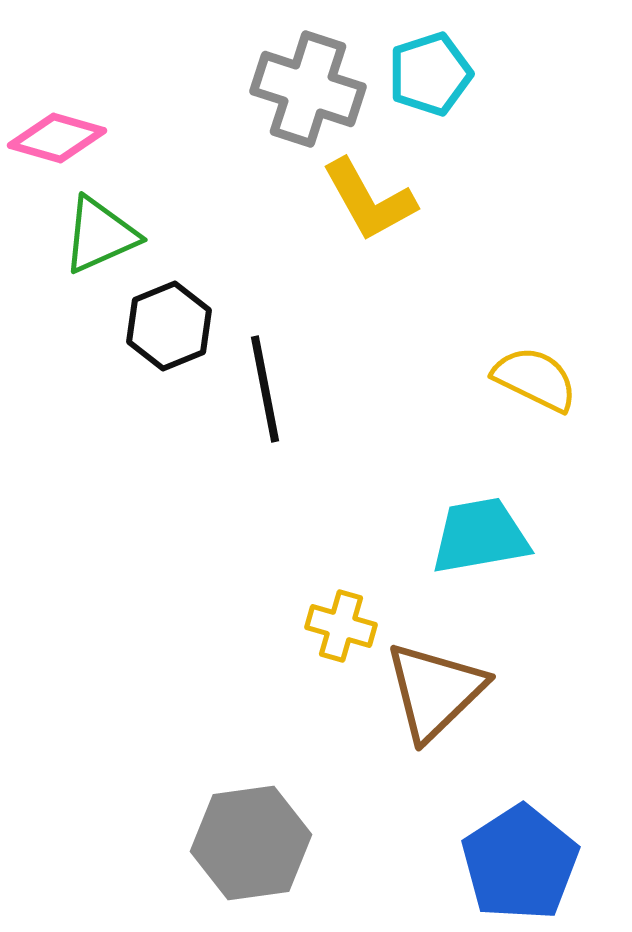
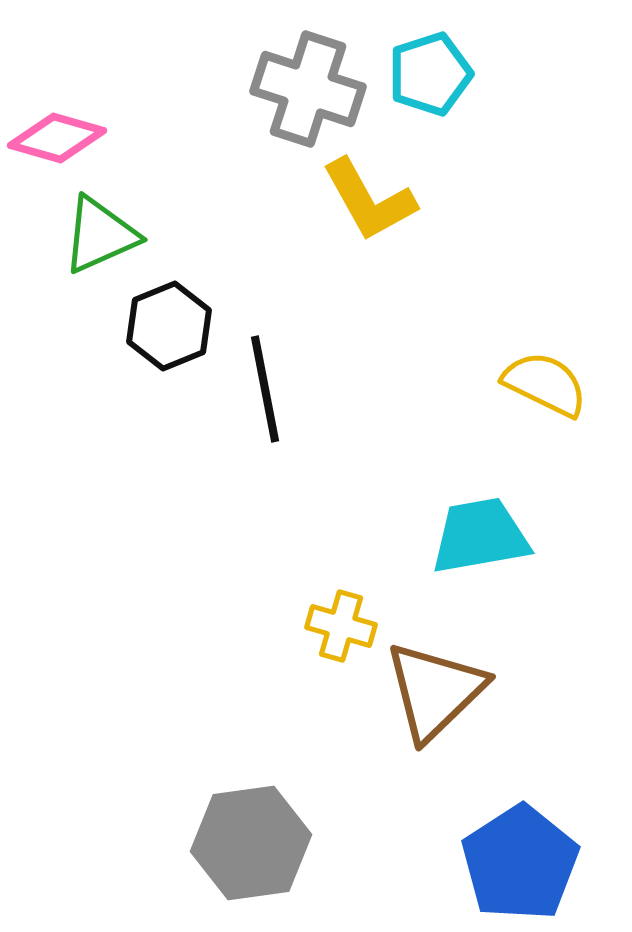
yellow semicircle: moved 10 px right, 5 px down
